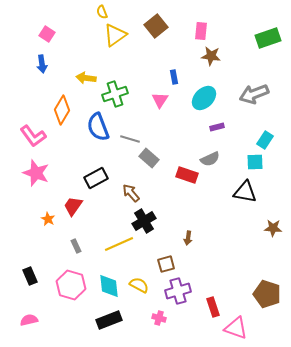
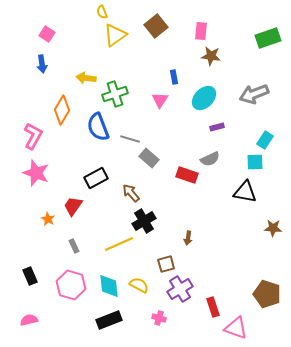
pink L-shape at (33, 136): rotated 116 degrees counterclockwise
gray rectangle at (76, 246): moved 2 px left
purple cross at (178, 291): moved 2 px right, 2 px up; rotated 15 degrees counterclockwise
